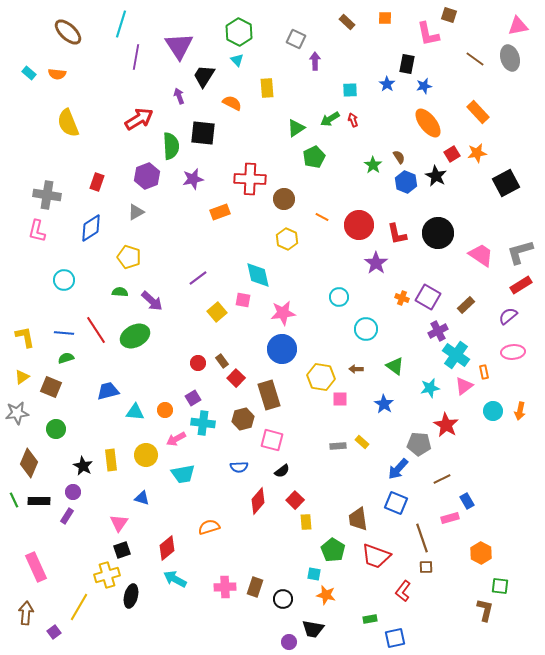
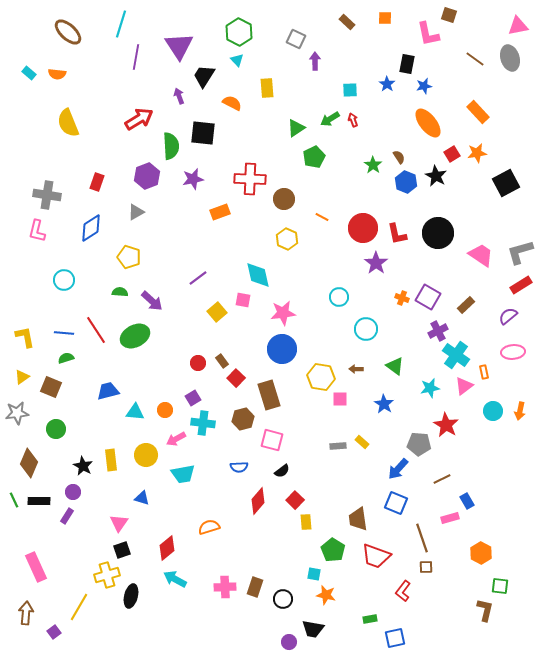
red circle at (359, 225): moved 4 px right, 3 px down
